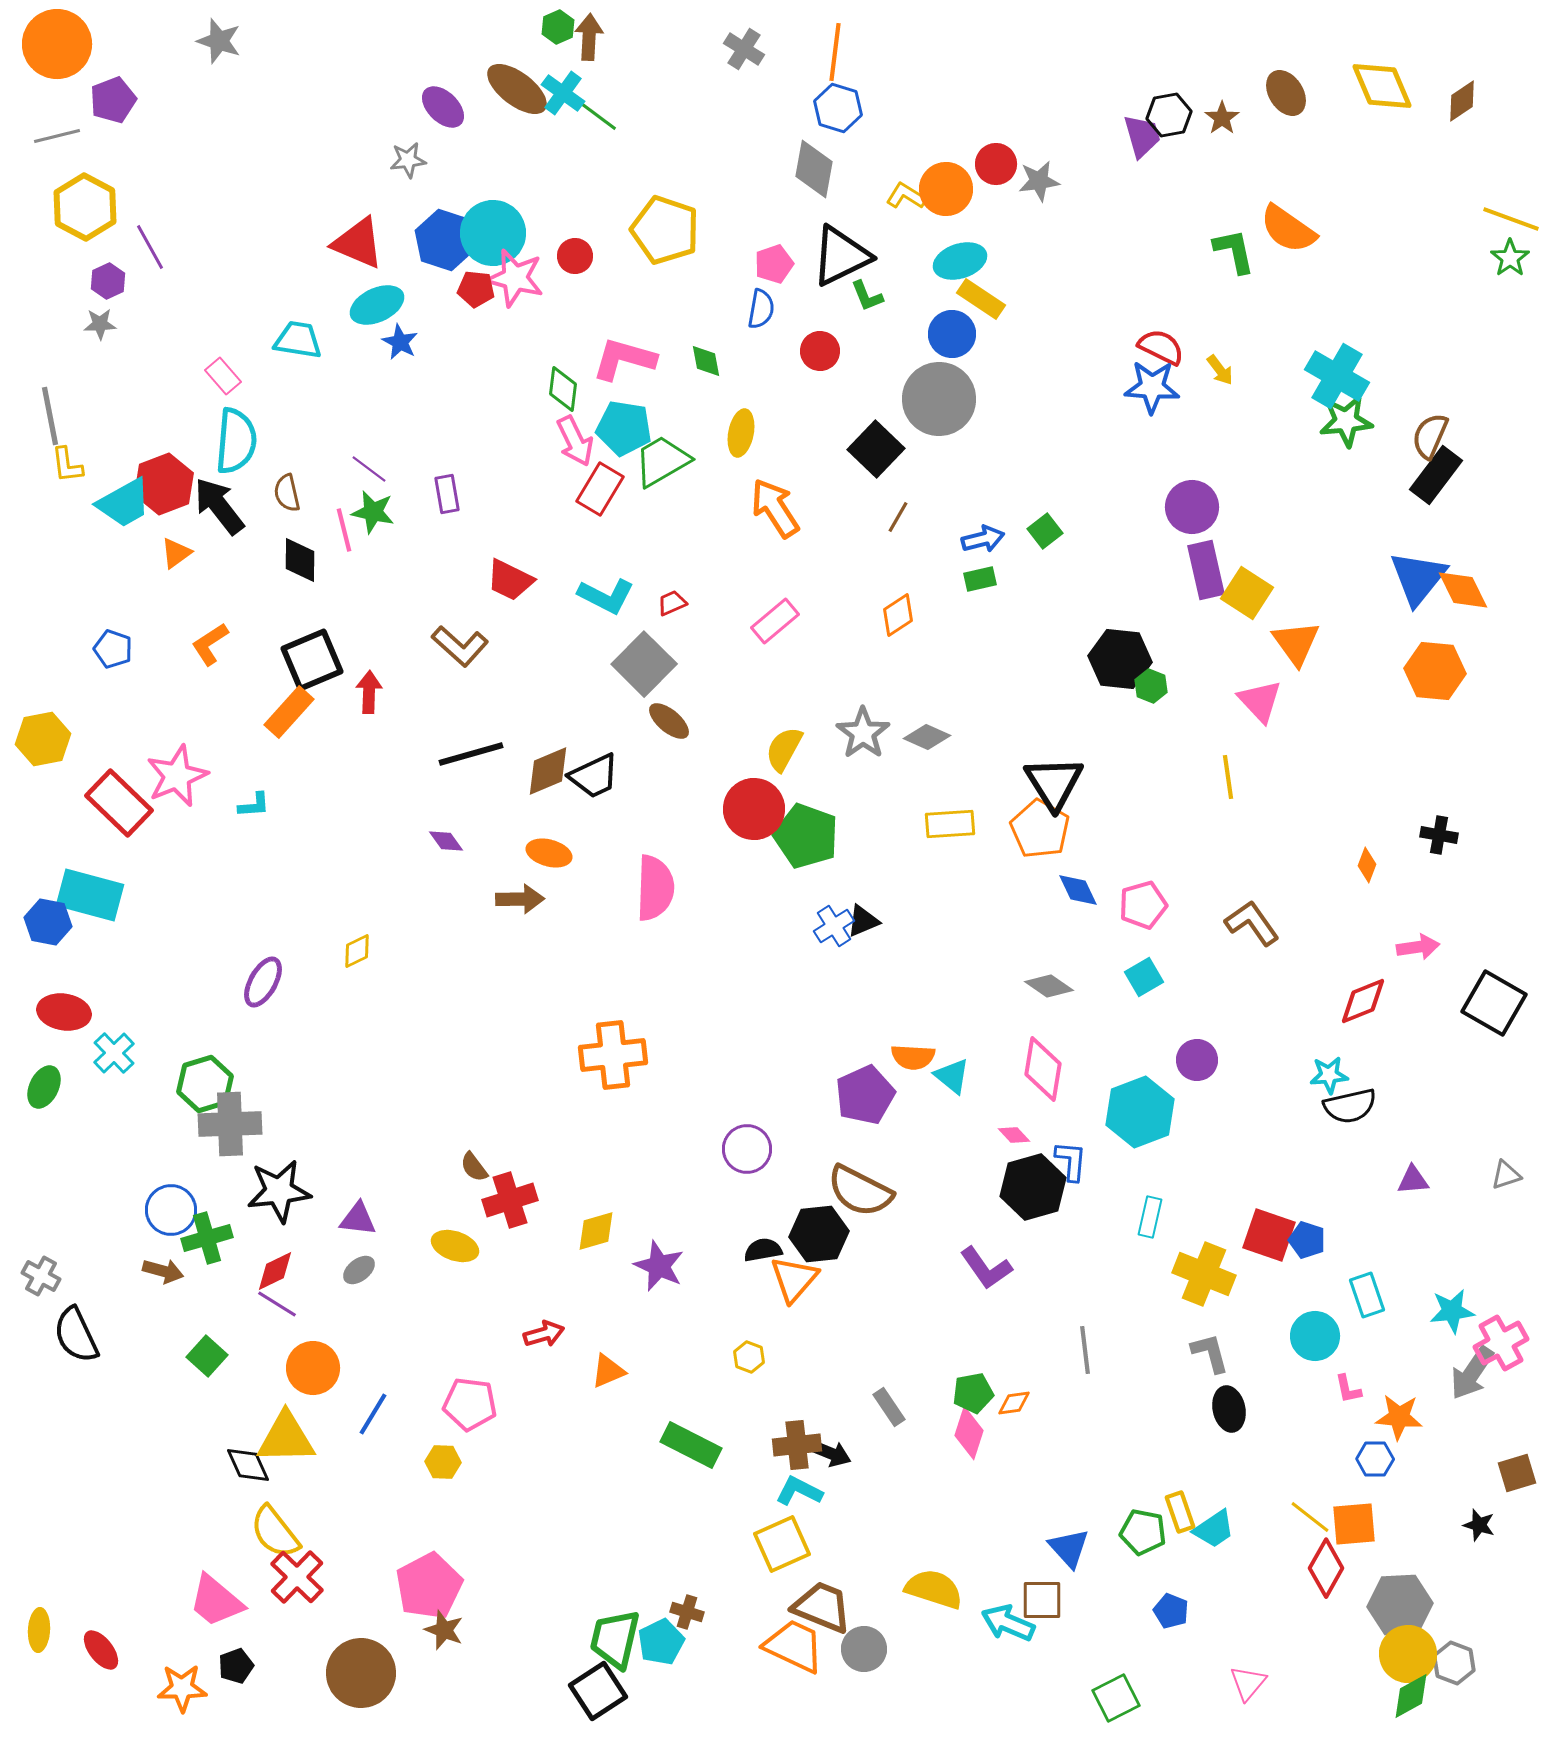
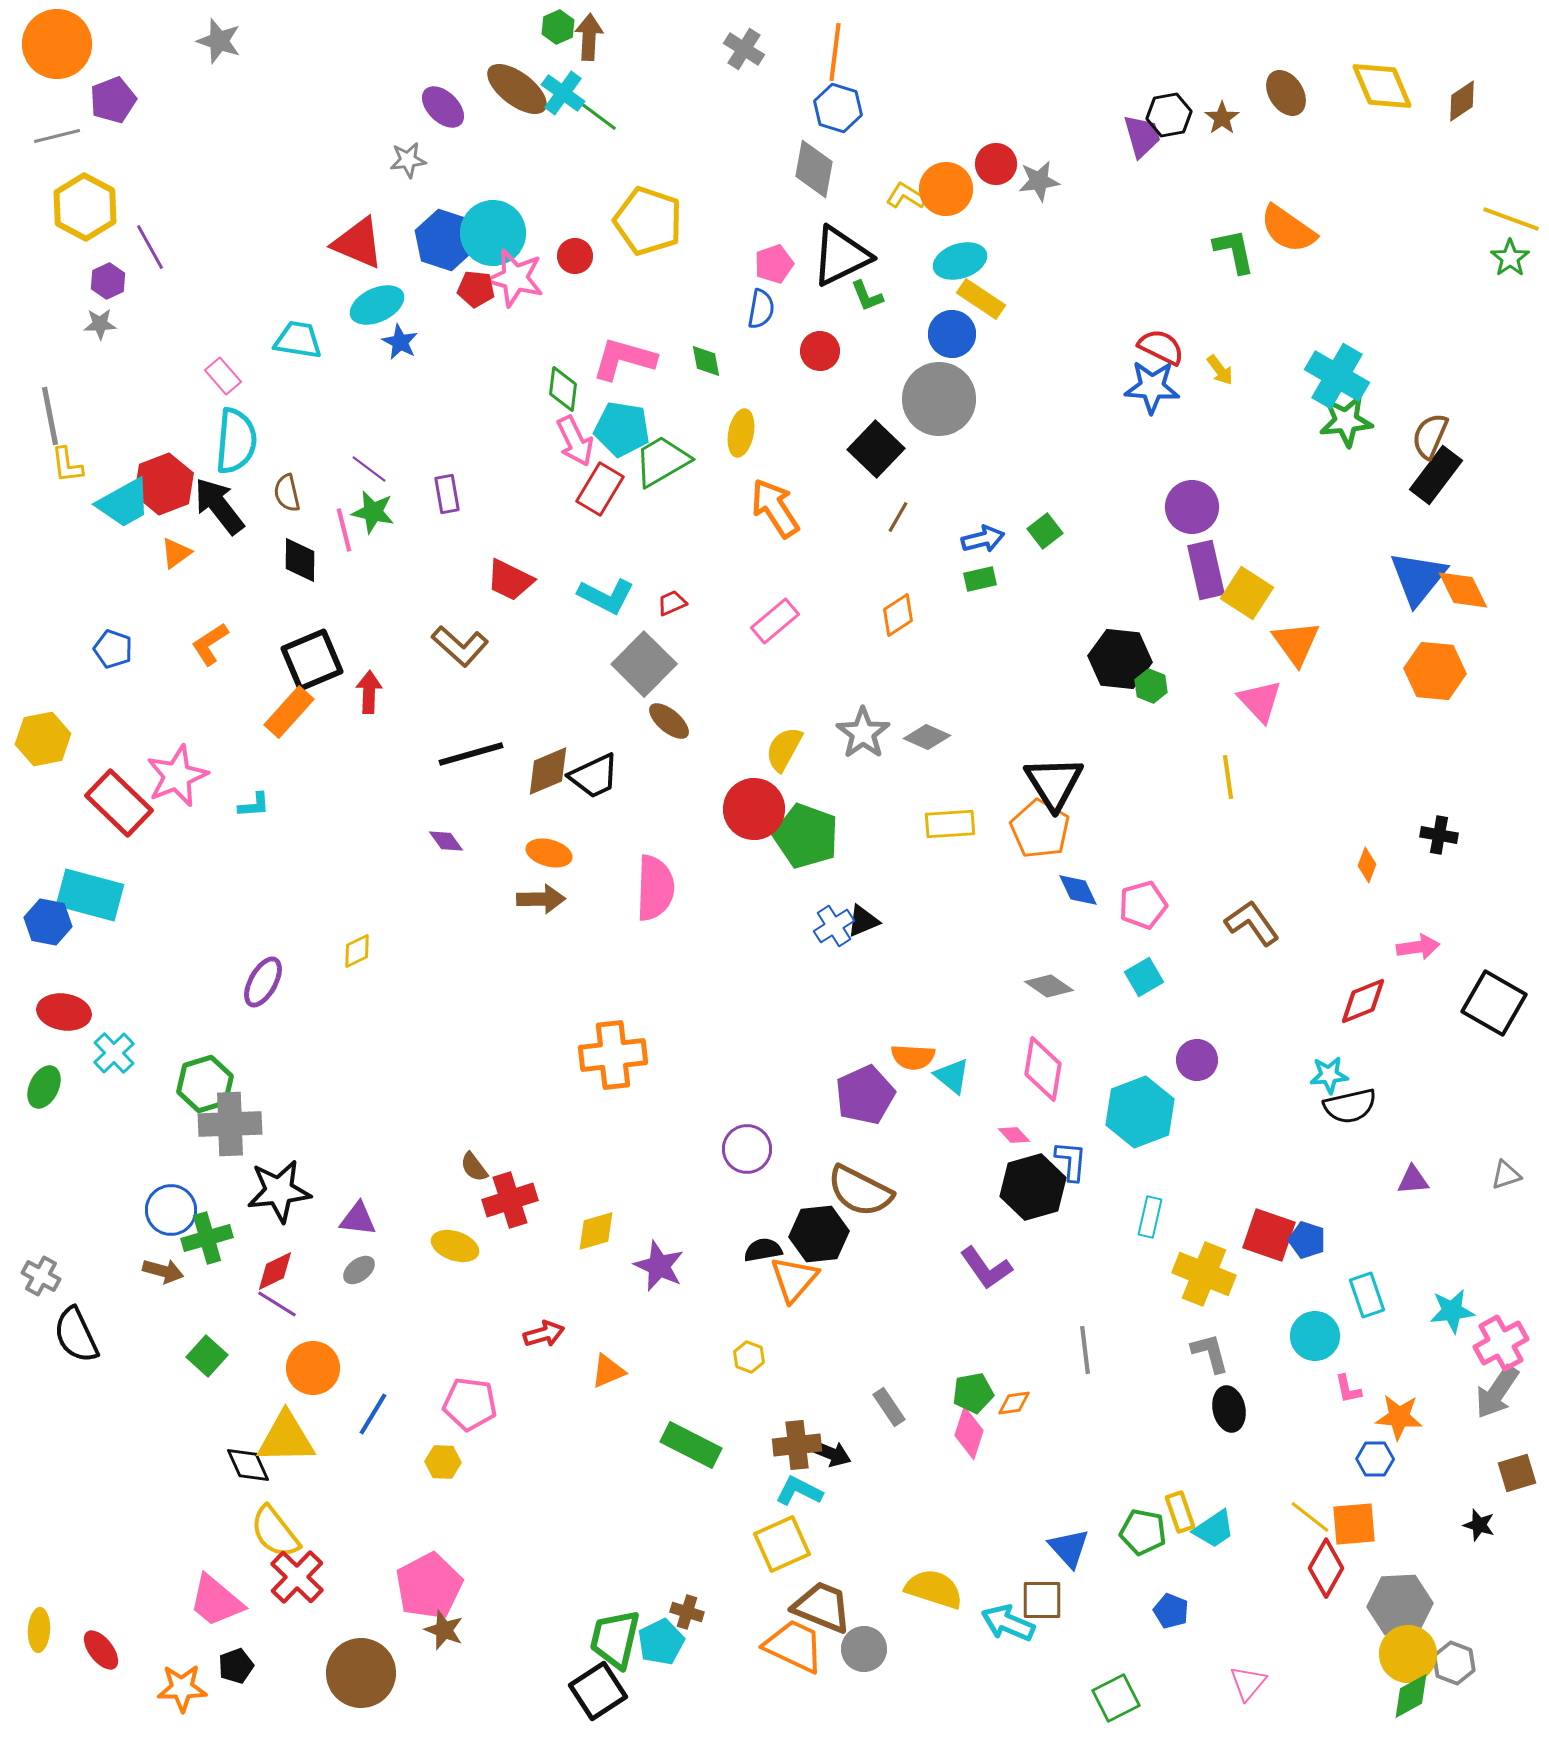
yellow pentagon at (665, 230): moved 17 px left, 9 px up
cyan pentagon at (624, 428): moved 2 px left, 1 px down
brown arrow at (520, 899): moved 21 px right
gray arrow at (1472, 1373): moved 25 px right, 19 px down
